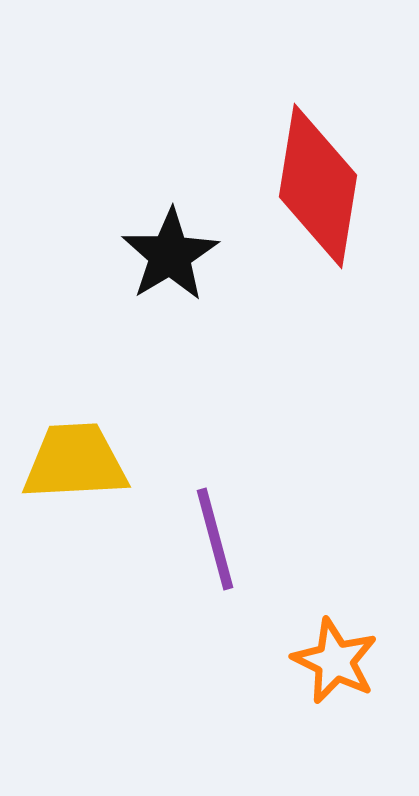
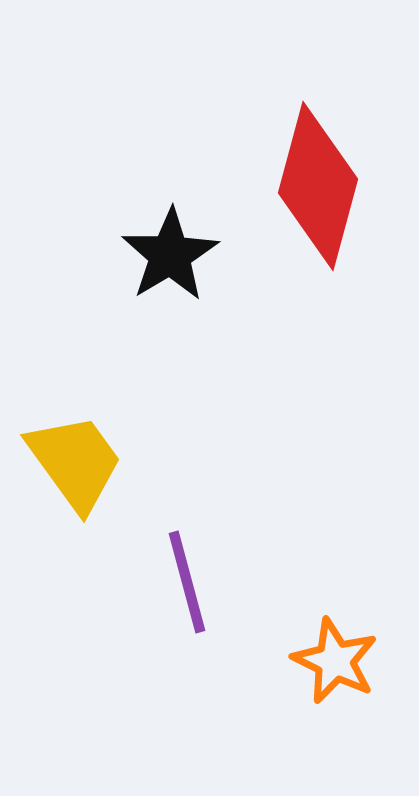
red diamond: rotated 6 degrees clockwise
yellow trapezoid: rotated 57 degrees clockwise
purple line: moved 28 px left, 43 px down
